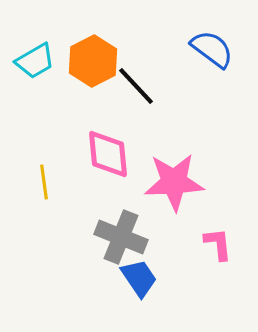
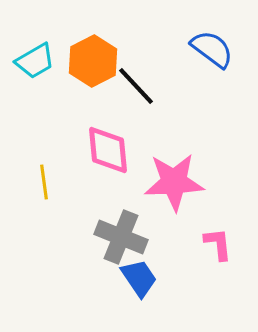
pink diamond: moved 4 px up
